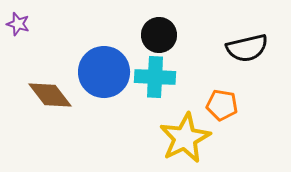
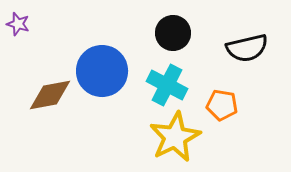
black circle: moved 14 px right, 2 px up
blue circle: moved 2 px left, 1 px up
cyan cross: moved 12 px right, 8 px down; rotated 24 degrees clockwise
brown diamond: rotated 63 degrees counterclockwise
yellow star: moved 10 px left, 1 px up
